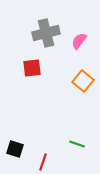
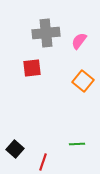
gray cross: rotated 8 degrees clockwise
green line: rotated 21 degrees counterclockwise
black square: rotated 24 degrees clockwise
